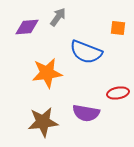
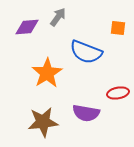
orange star: rotated 24 degrees counterclockwise
